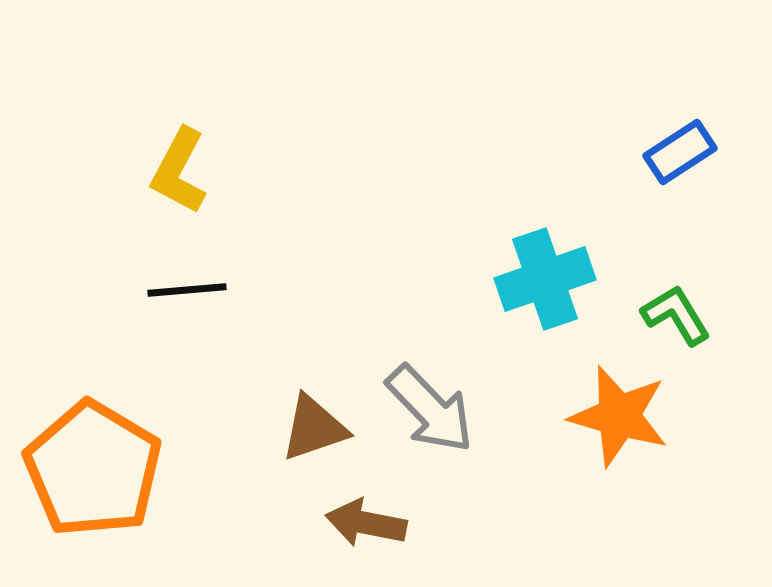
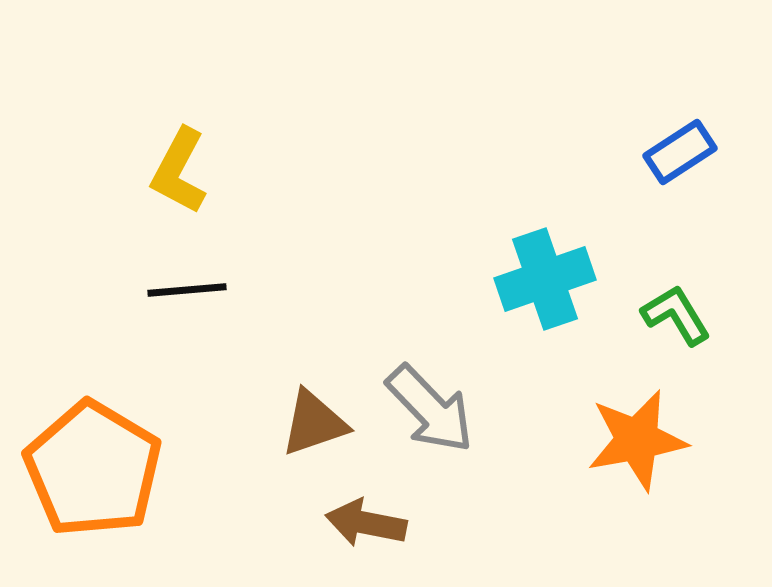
orange star: moved 18 px right, 24 px down; rotated 26 degrees counterclockwise
brown triangle: moved 5 px up
